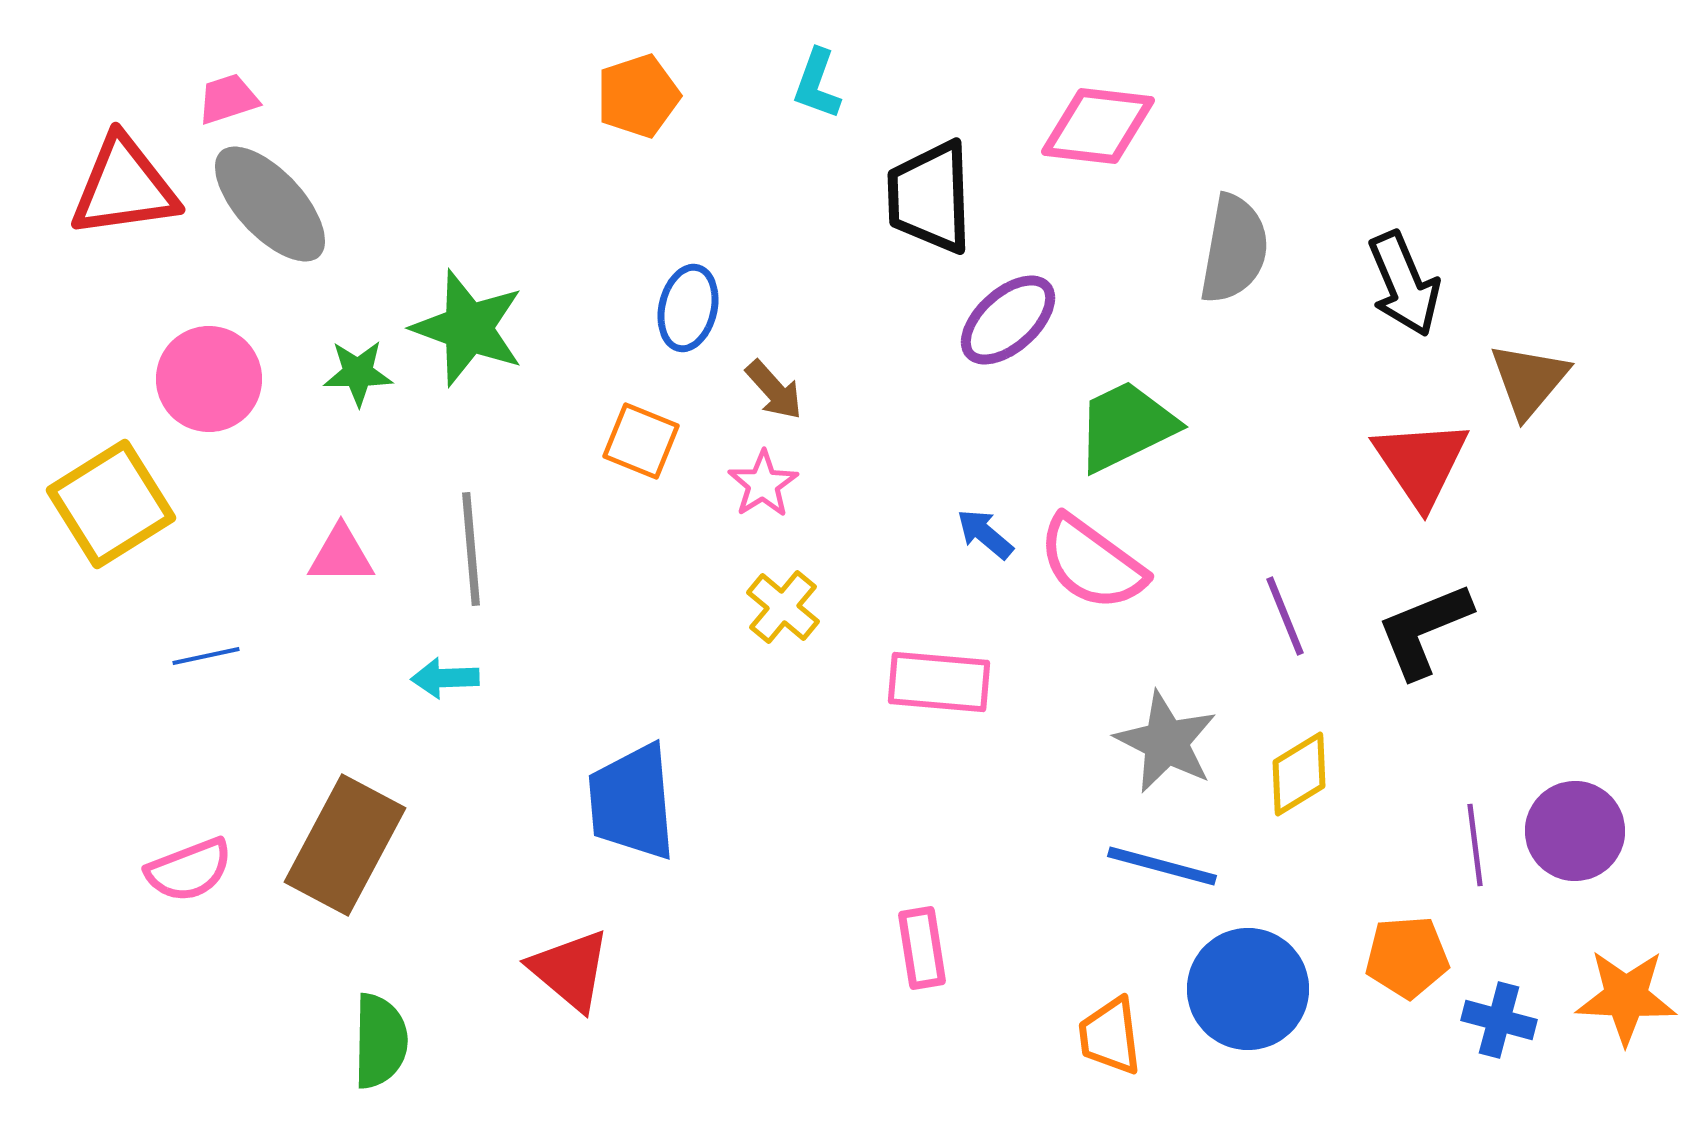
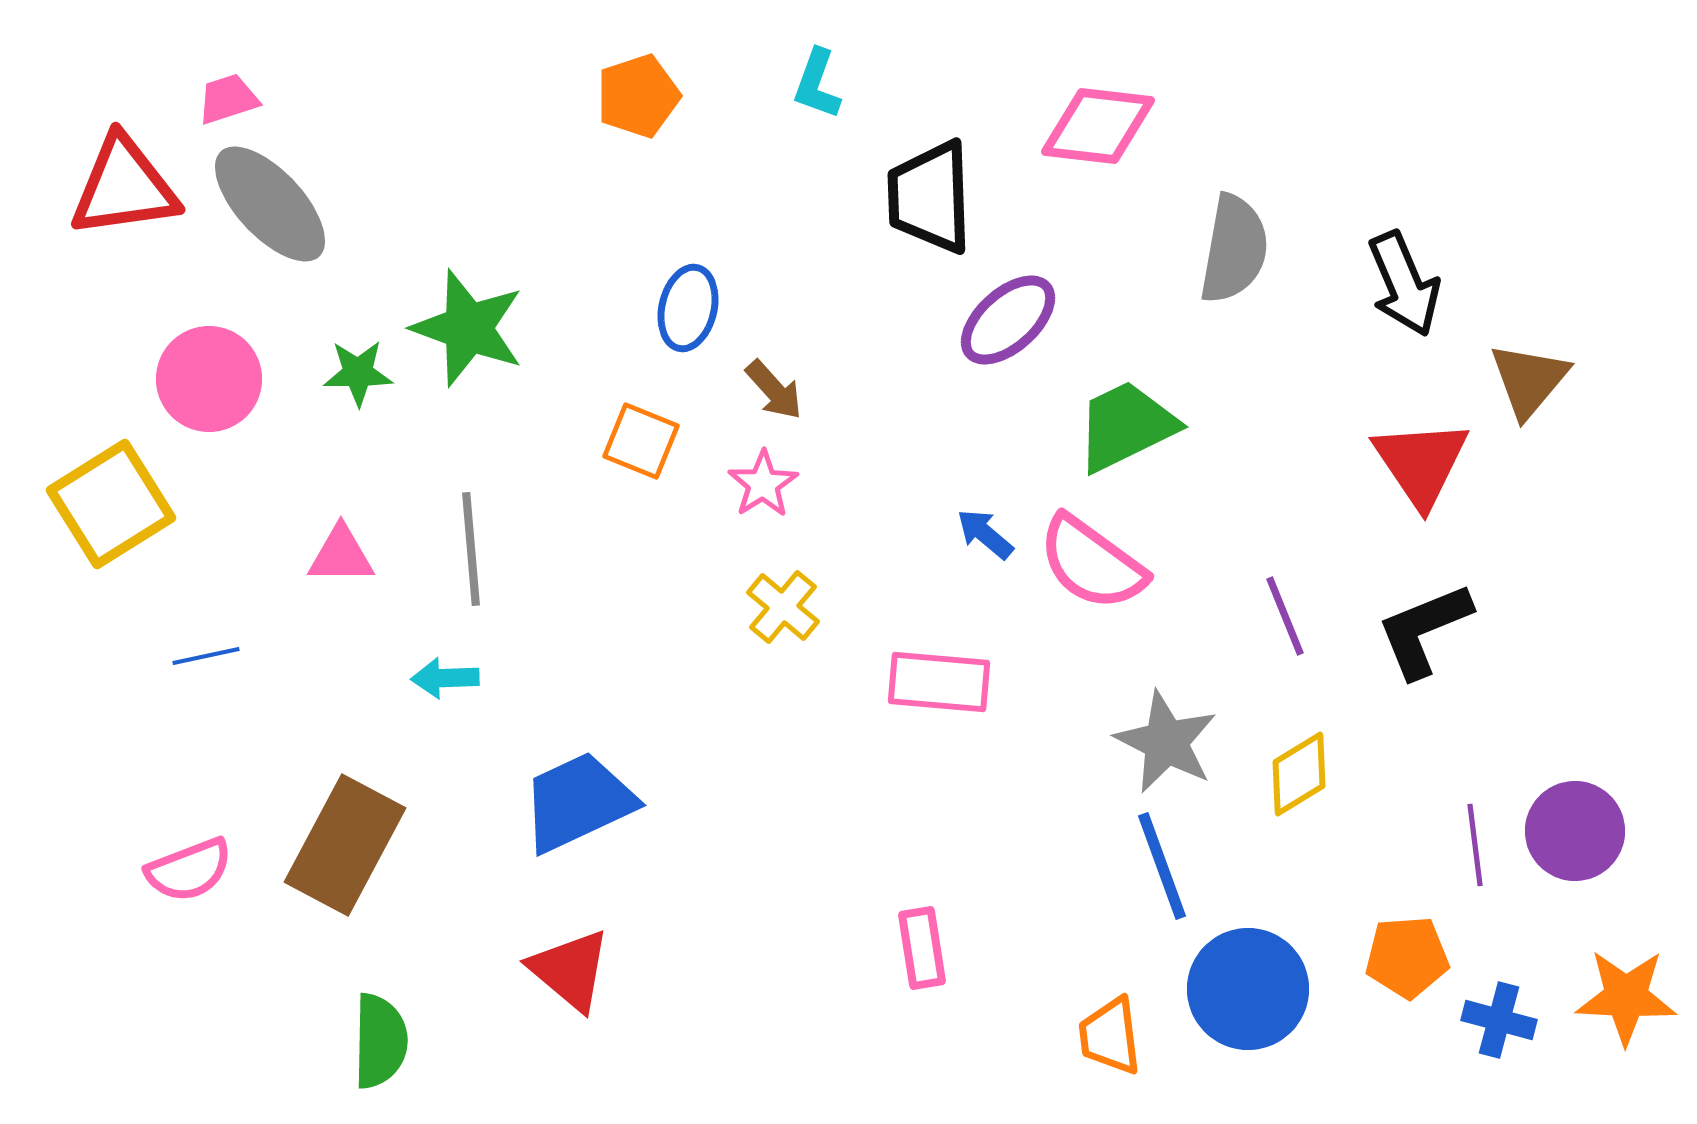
blue trapezoid at (632, 802): moved 54 px left; rotated 70 degrees clockwise
blue line at (1162, 866): rotated 55 degrees clockwise
